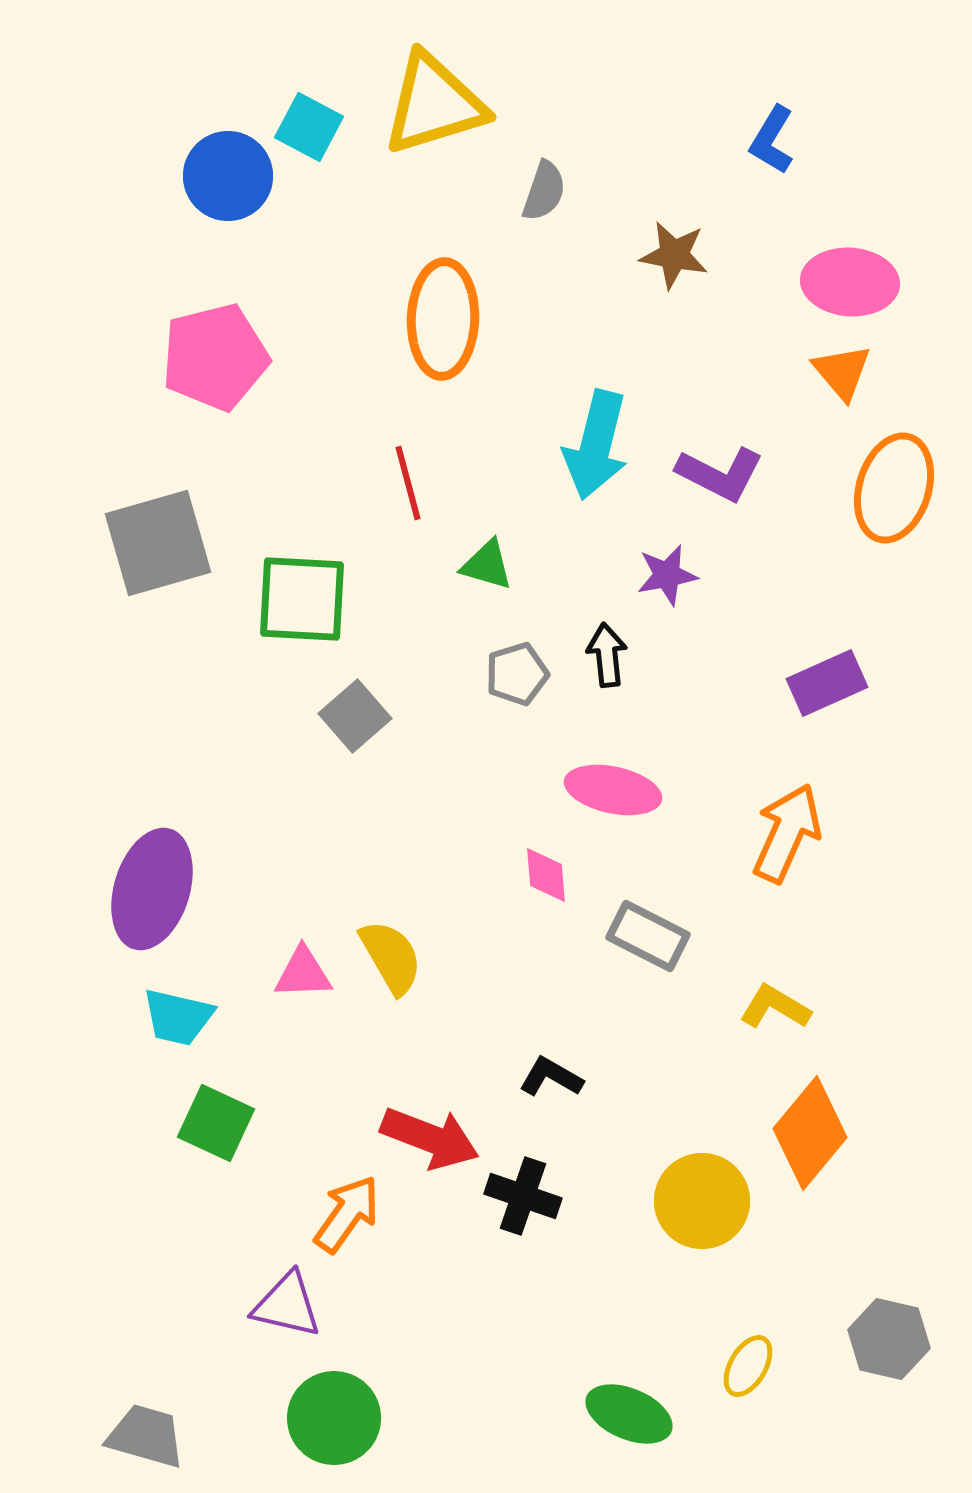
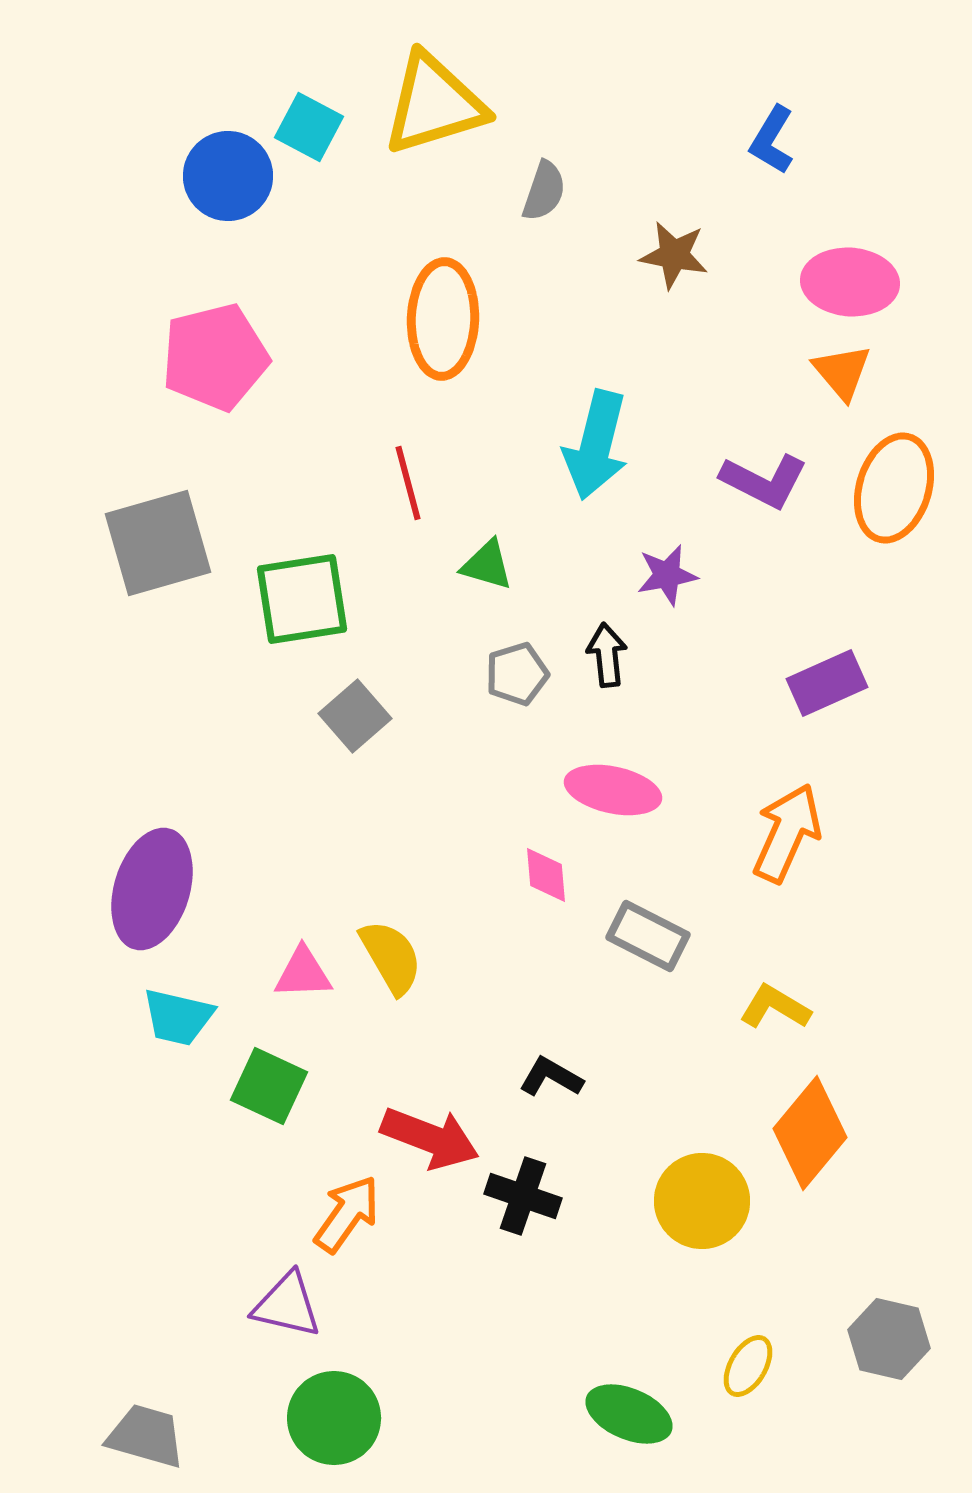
purple L-shape at (720, 474): moved 44 px right, 7 px down
green square at (302, 599): rotated 12 degrees counterclockwise
green square at (216, 1123): moved 53 px right, 37 px up
